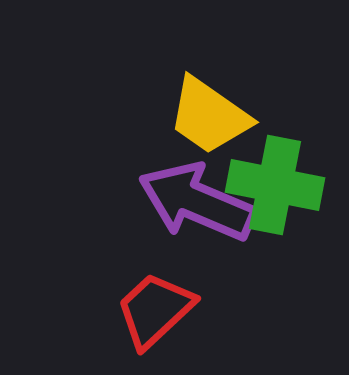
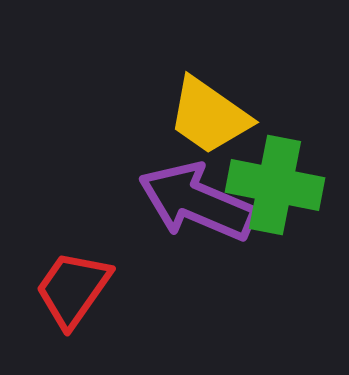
red trapezoid: moved 82 px left, 21 px up; rotated 12 degrees counterclockwise
